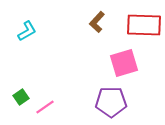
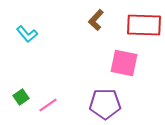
brown L-shape: moved 1 px left, 2 px up
cyan L-shape: moved 3 px down; rotated 80 degrees clockwise
pink square: rotated 28 degrees clockwise
purple pentagon: moved 6 px left, 2 px down
pink line: moved 3 px right, 2 px up
